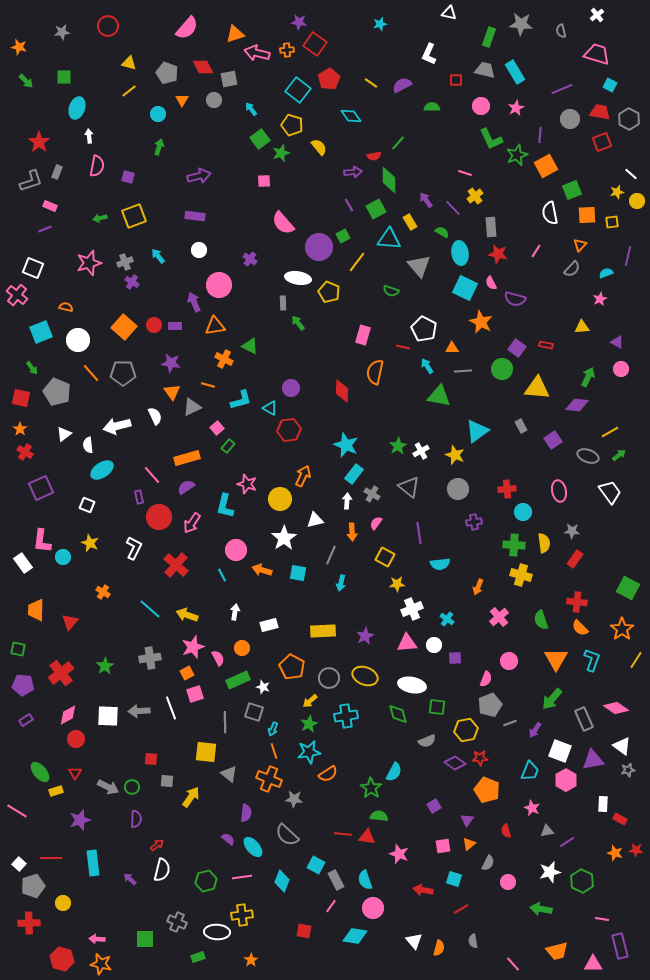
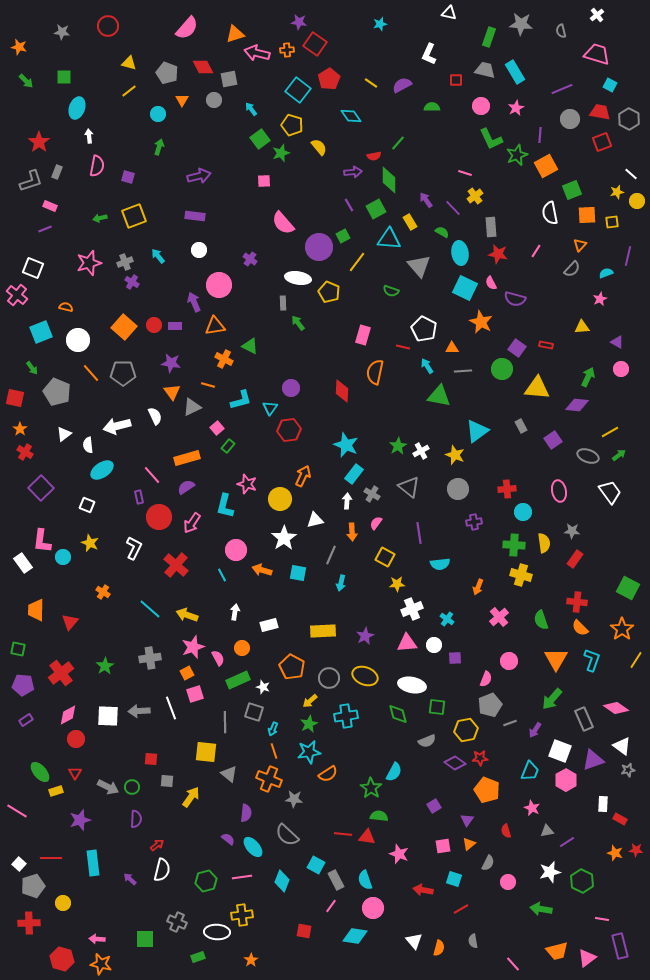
gray star at (62, 32): rotated 14 degrees clockwise
red square at (21, 398): moved 6 px left
cyan triangle at (270, 408): rotated 35 degrees clockwise
purple square at (41, 488): rotated 20 degrees counterclockwise
purple triangle at (593, 760): rotated 10 degrees counterclockwise
pink triangle at (593, 964): moved 6 px left, 6 px up; rotated 36 degrees counterclockwise
